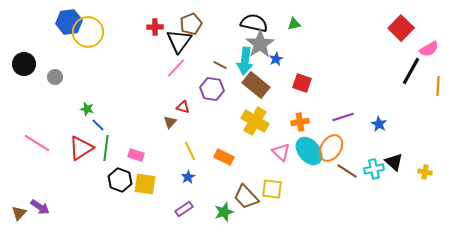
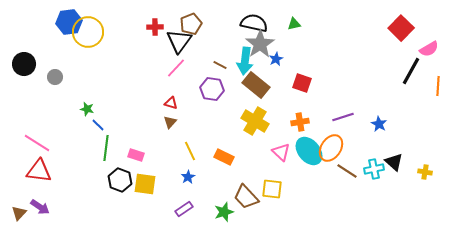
red triangle at (183, 107): moved 12 px left, 4 px up
red triangle at (81, 148): moved 42 px left, 23 px down; rotated 40 degrees clockwise
